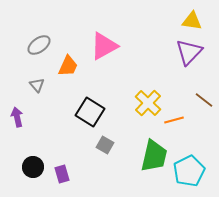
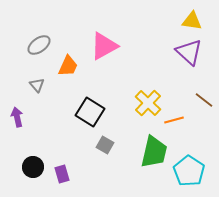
purple triangle: rotated 32 degrees counterclockwise
green trapezoid: moved 4 px up
cyan pentagon: rotated 12 degrees counterclockwise
